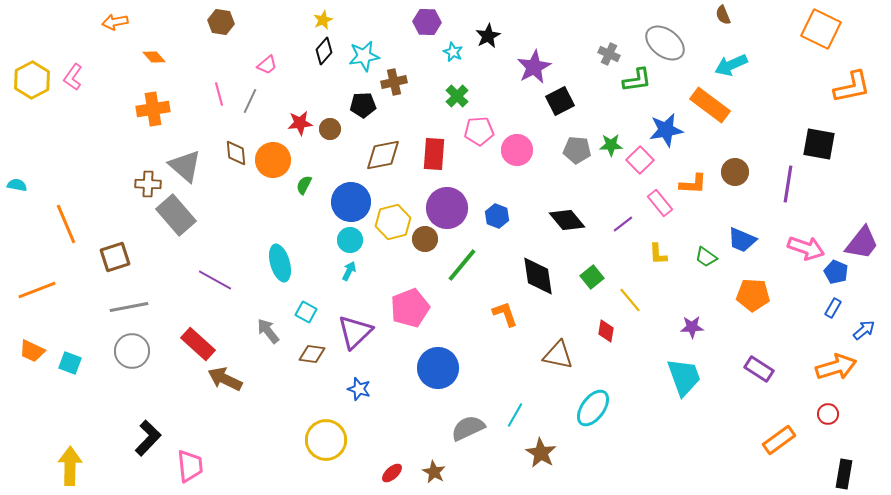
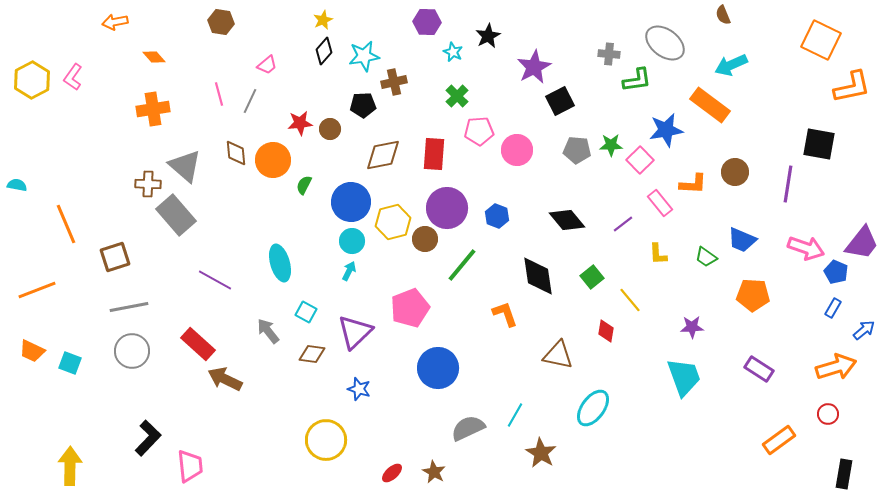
orange square at (821, 29): moved 11 px down
gray cross at (609, 54): rotated 20 degrees counterclockwise
cyan circle at (350, 240): moved 2 px right, 1 px down
